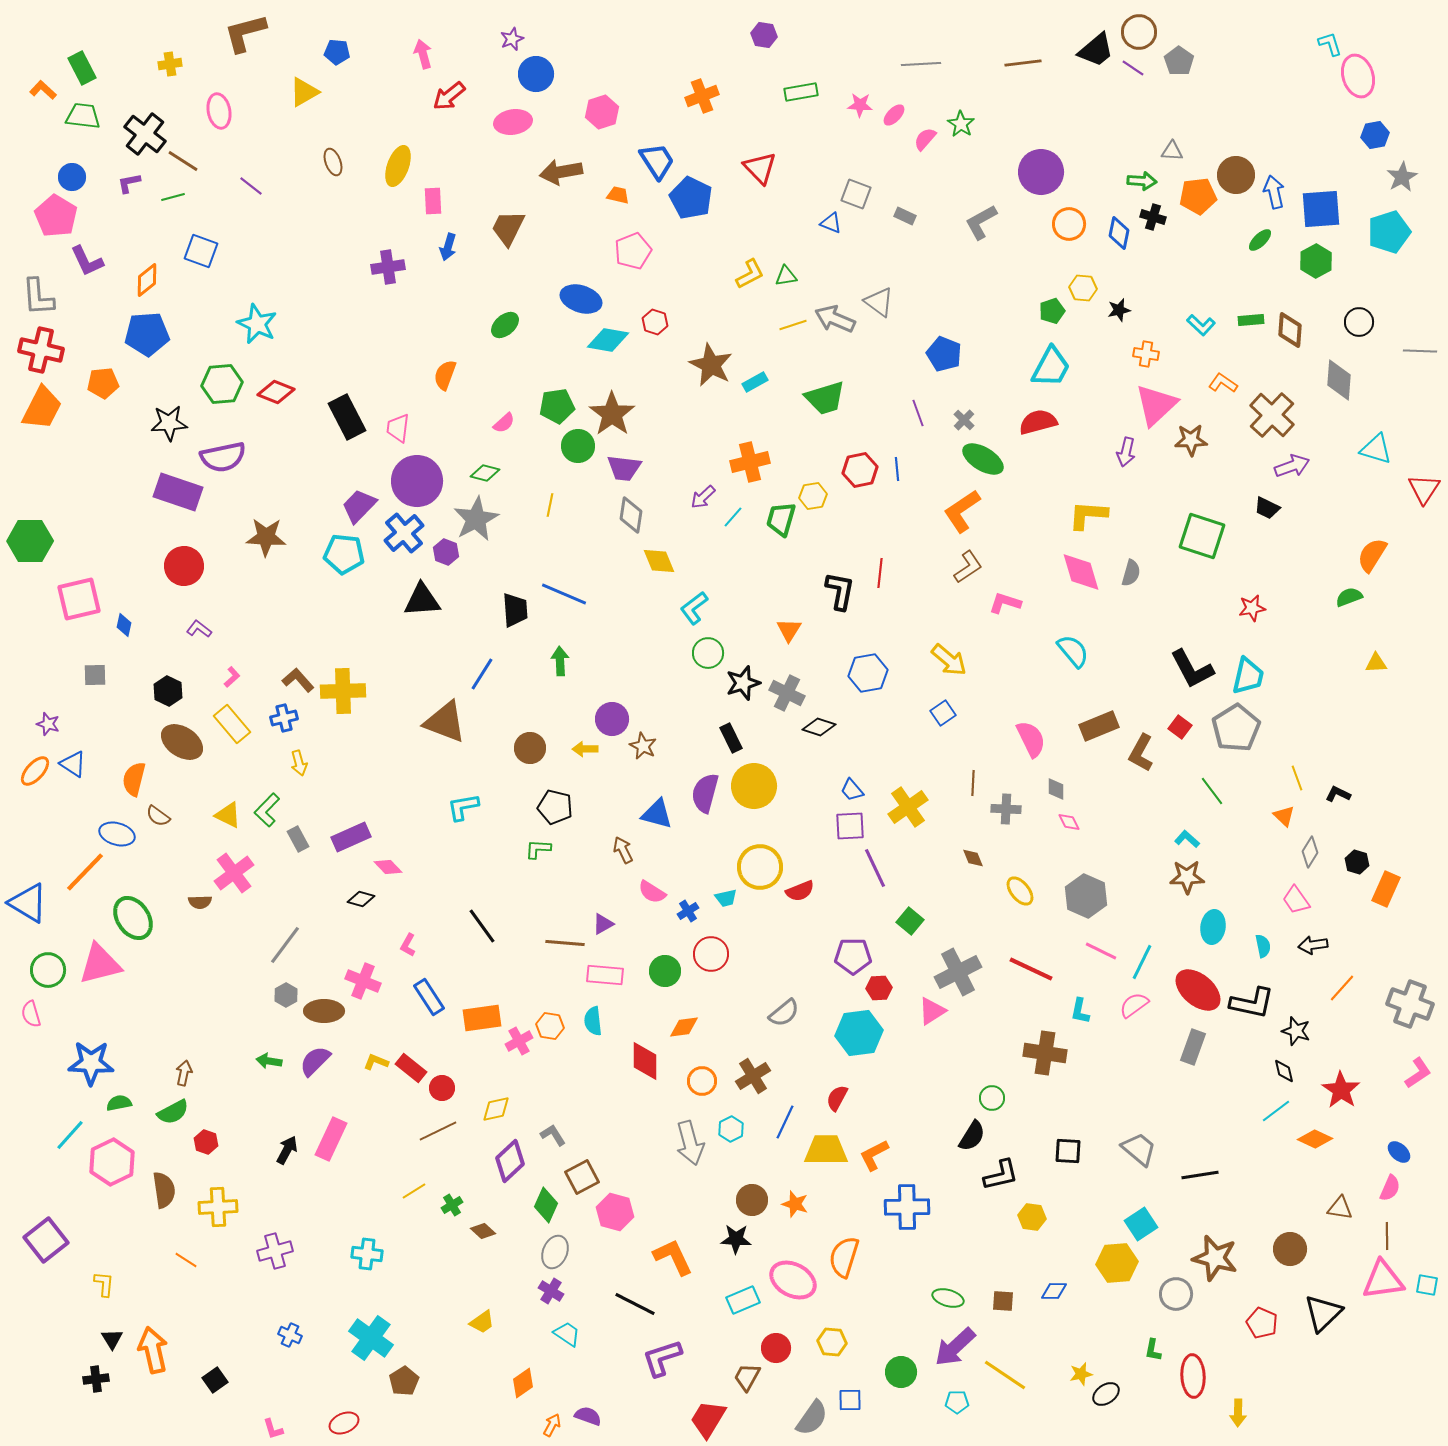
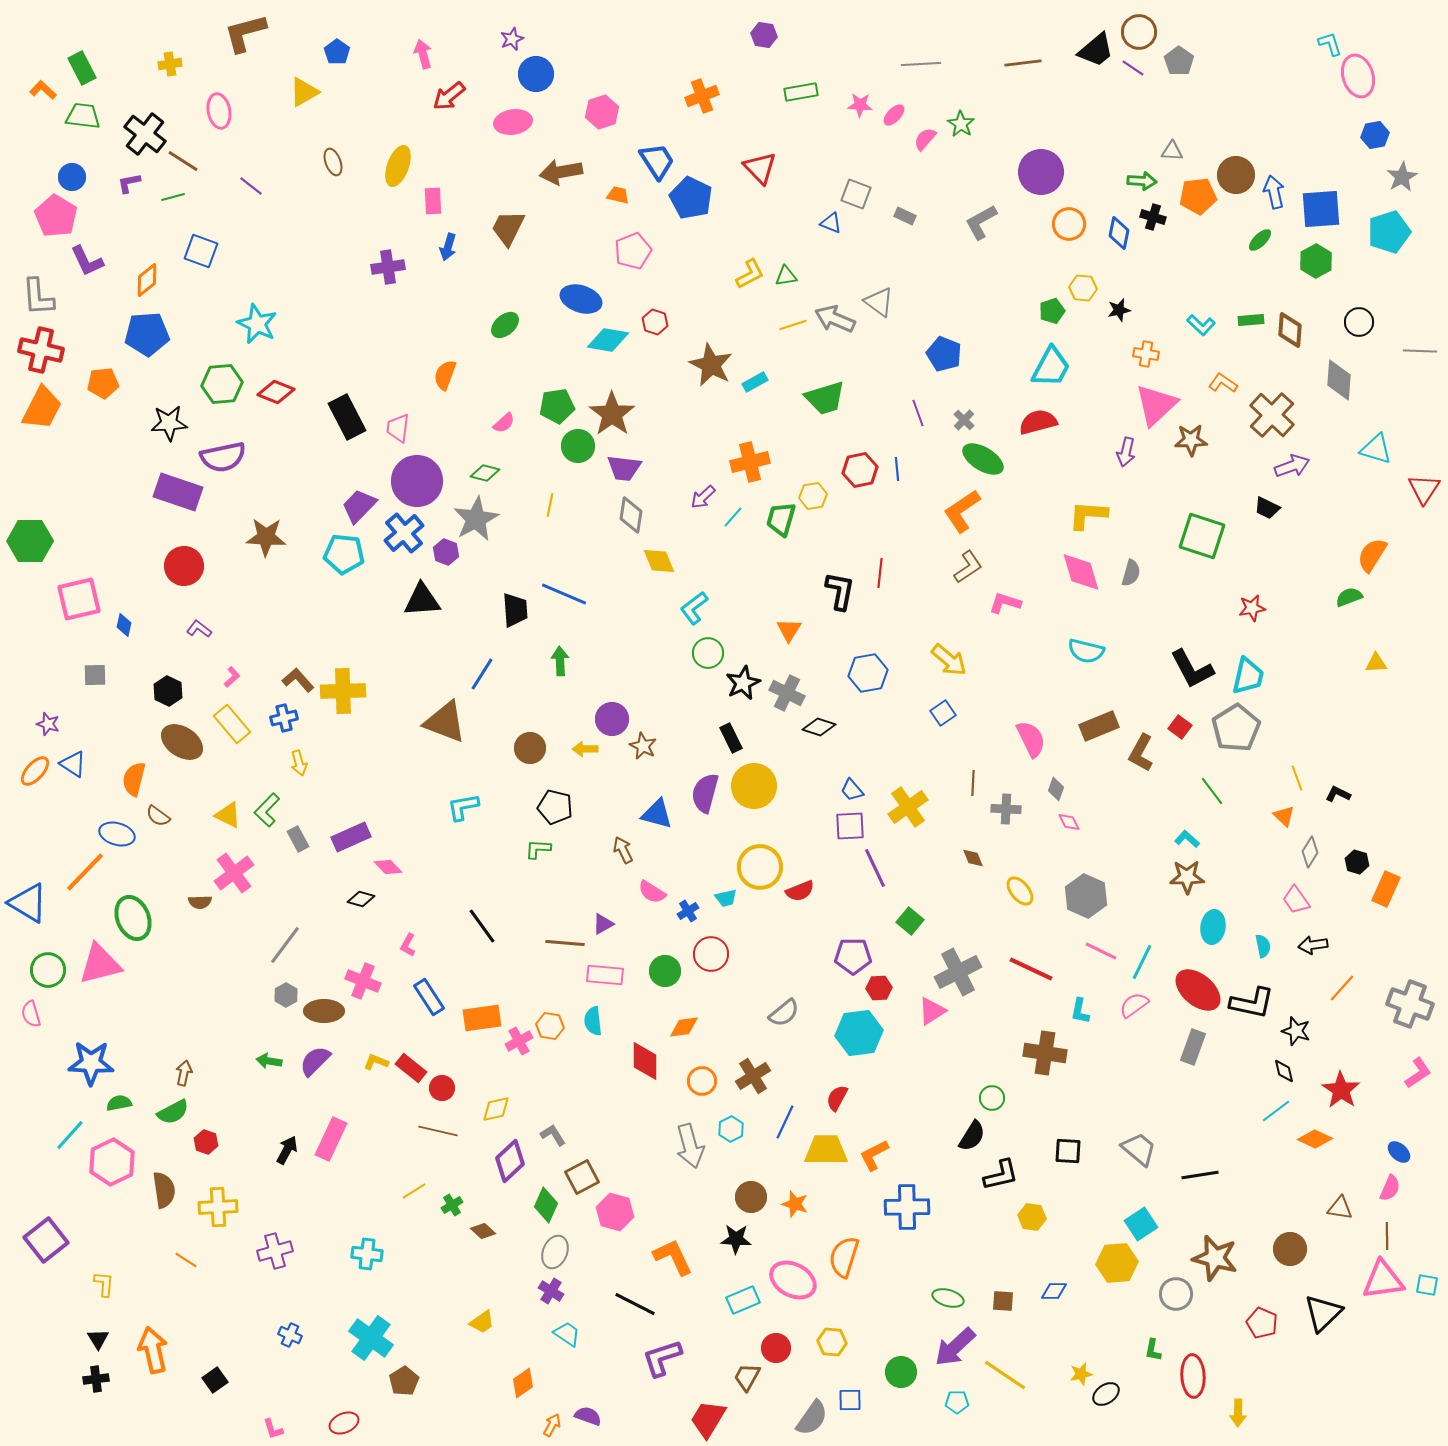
blue pentagon at (337, 52): rotated 30 degrees clockwise
cyan semicircle at (1073, 651): moved 13 px right; rotated 144 degrees clockwise
black star at (743, 683): rotated 8 degrees counterclockwise
gray diamond at (1056, 789): rotated 20 degrees clockwise
green ellipse at (133, 918): rotated 12 degrees clockwise
brown line at (438, 1131): rotated 39 degrees clockwise
gray arrow at (690, 1143): moved 3 px down
brown circle at (752, 1200): moved 1 px left, 3 px up
black triangle at (112, 1339): moved 14 px left
